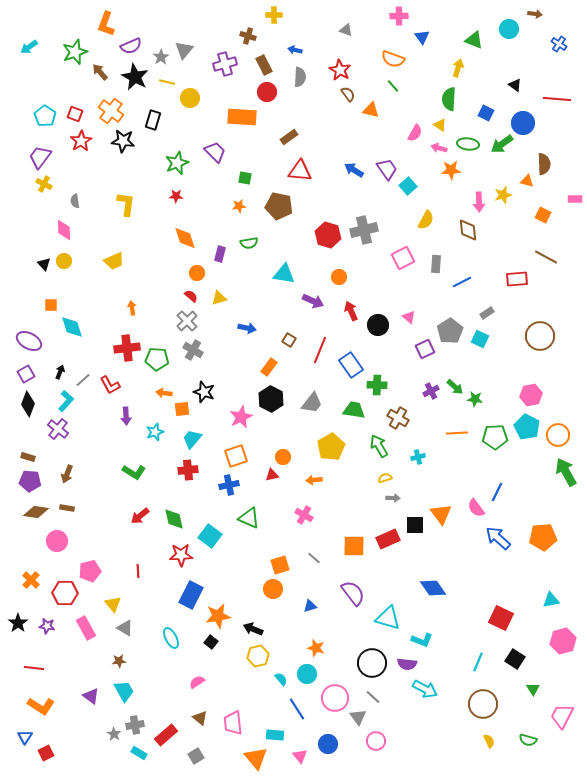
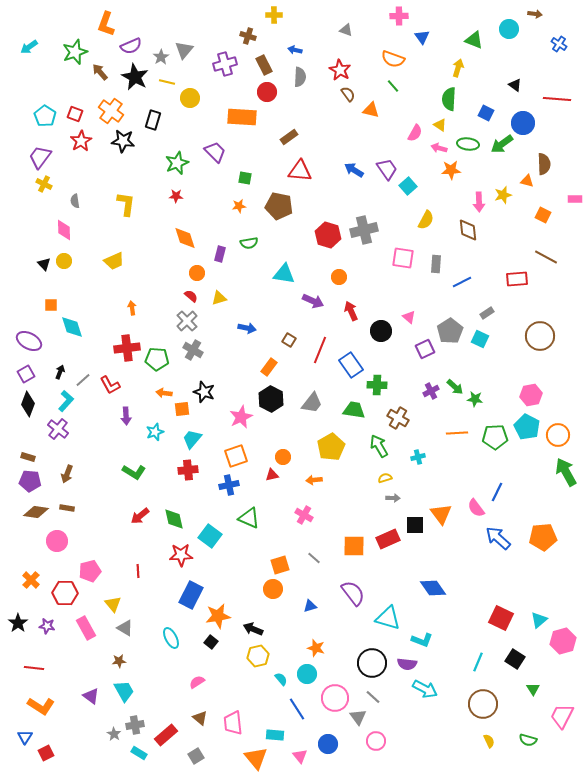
pink square at (403, 258): rotated 35 degrees clockwise
black circle at (378, 325): moved 3 px right, 6 px down
cyan triangle at (551, 600): moved 12 px left, 20 px down; rotated 30 degrees counterclockwise
